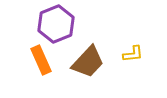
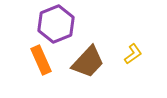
yellow L-shape: rotated 30 degrees counterclockwise
